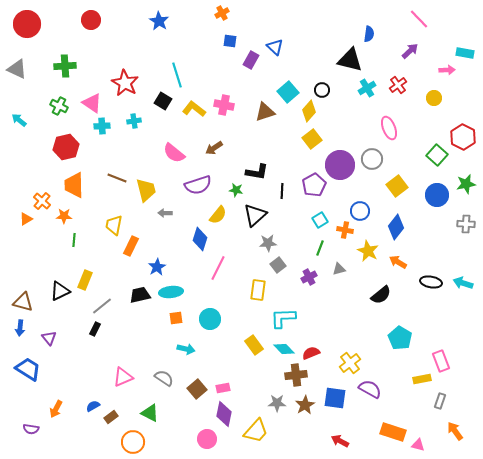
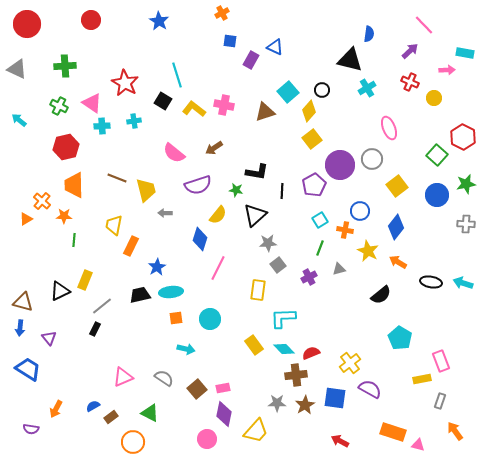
pink line at (419, 19): moved 5 px right, 6 px down
blue triangle at (275, 47): rotated 18 degrees counterclockwise
red cross at (398, 85): moved 12 px right, 3 px up; rotated 30 degrees counterclockwise
